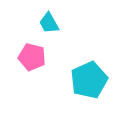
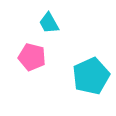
cyan pentagon: moved 2 px right, 4 px up
